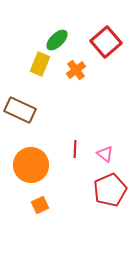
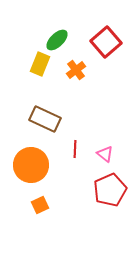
brown rectangle: moved 25 px right, 9 px down
